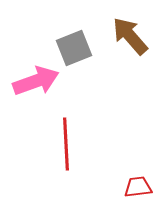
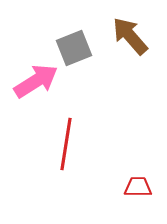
pink arrow: rotated 12 degrees counterclockwise
red line: rotated 12 degrees clockwise
red trapezoid: rotated 8 degrees clockwise
